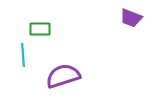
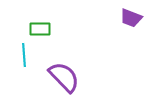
cyan line: moved 1 px right
purple semicircle: moved 1 px right, 1 px down; rotated 64 degrees clockwise
